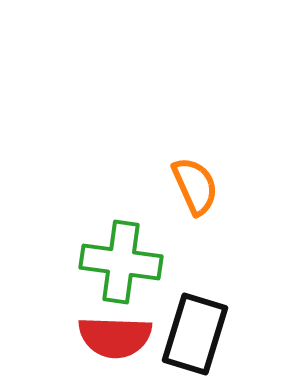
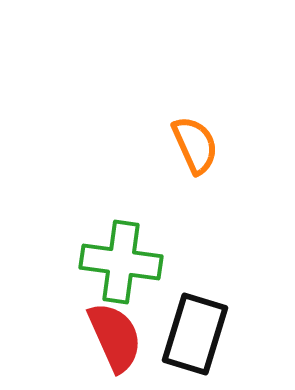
orange semicircle: moved 41 px up
red semicircle: rotated 116 degrees counterclockwise
